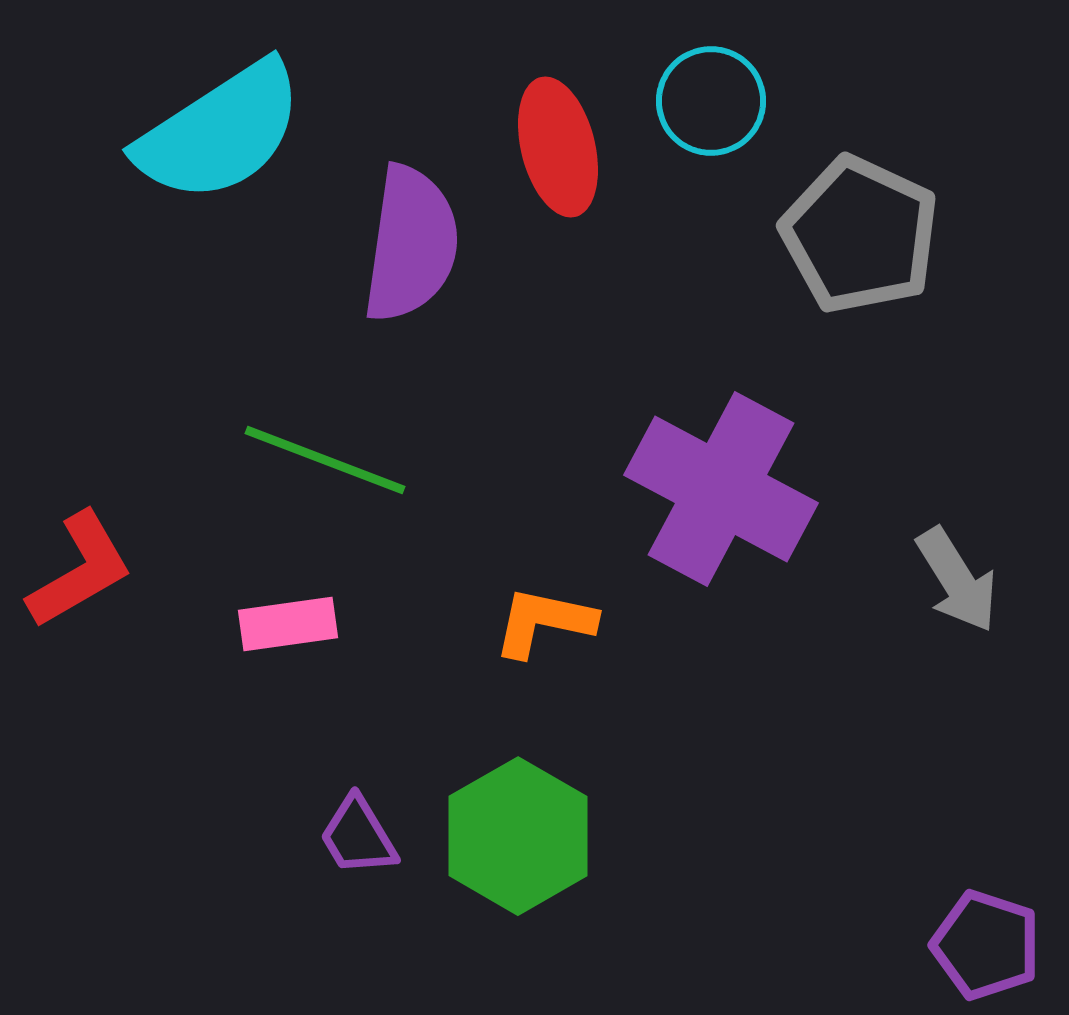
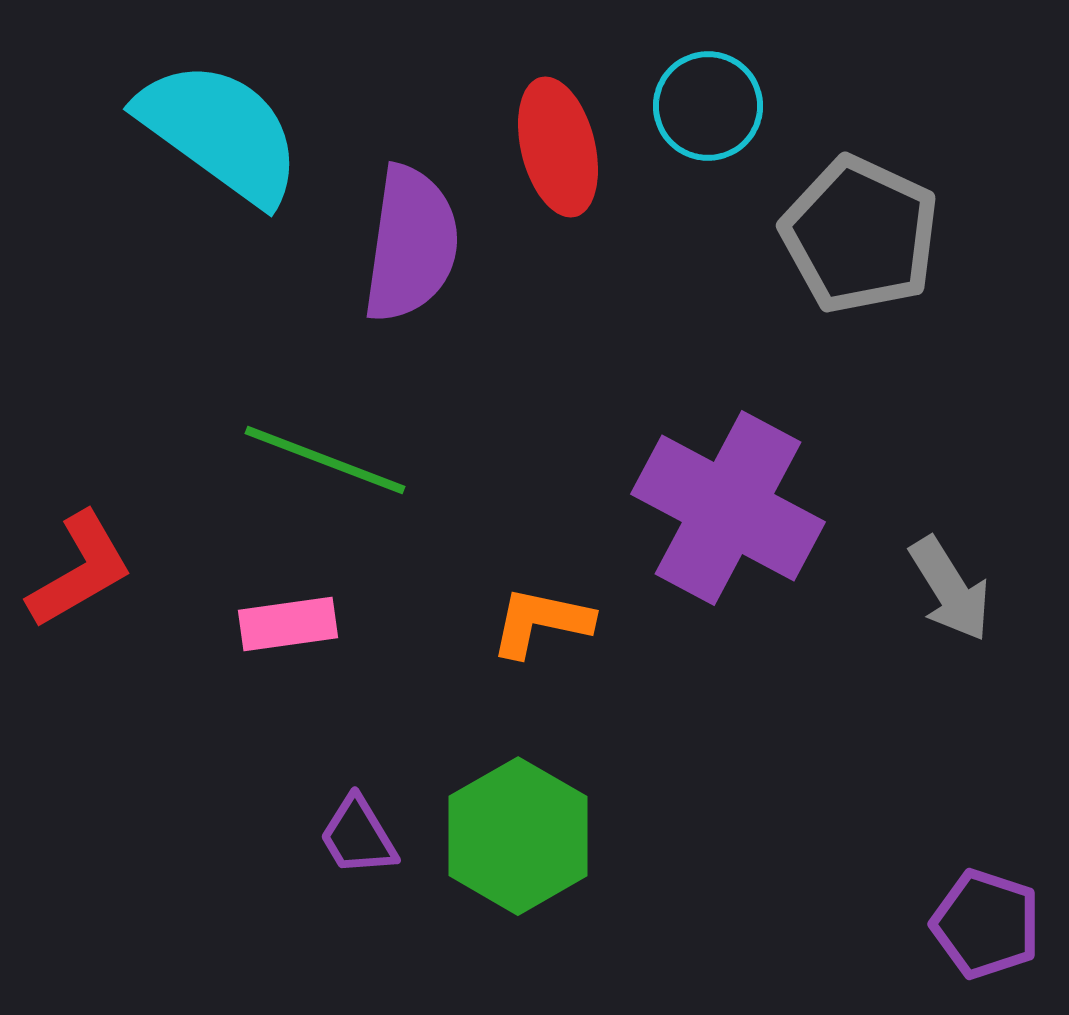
cyan circle: moved 3 px left, 5 px down
cyan semicircle: rotated 111 degrees counterclockwise
purple cross: moved 7 px right, 19 px down
gray arrow: moved 7 px left, 9 px down
orange L-shape: moved 3 px left
purple pentagon: moved 21 px up
